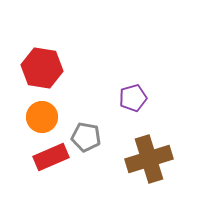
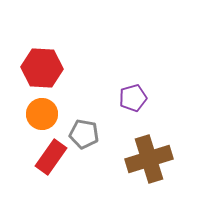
red hexagon: rotated 6 degrees counterclockwise
orange circle: moved 3 px up
gray pentagon: moved 2 px left, 3 px up
red rectangle: rotated 32 degrees counterclockwise
